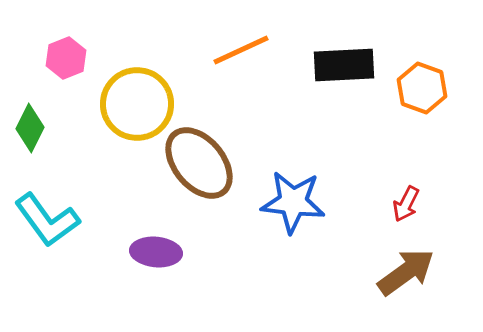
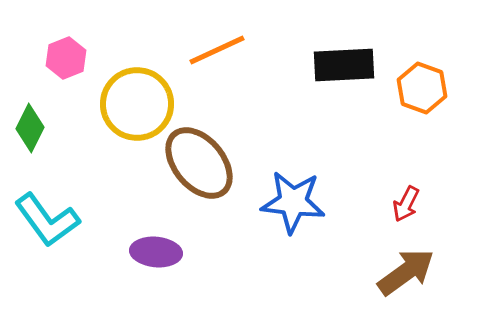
orange line: moved 24 px left
